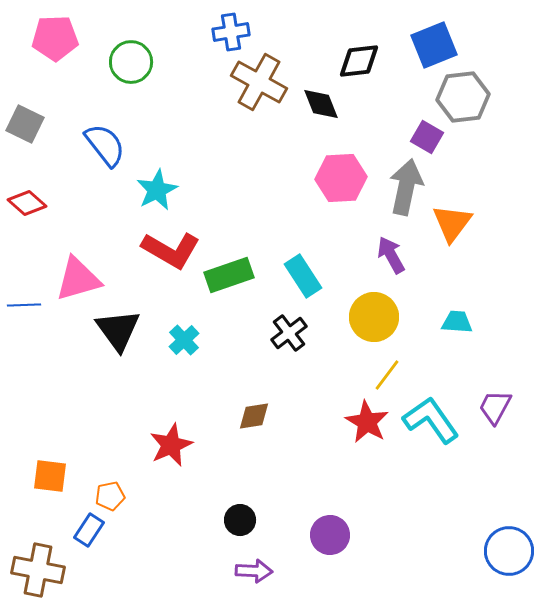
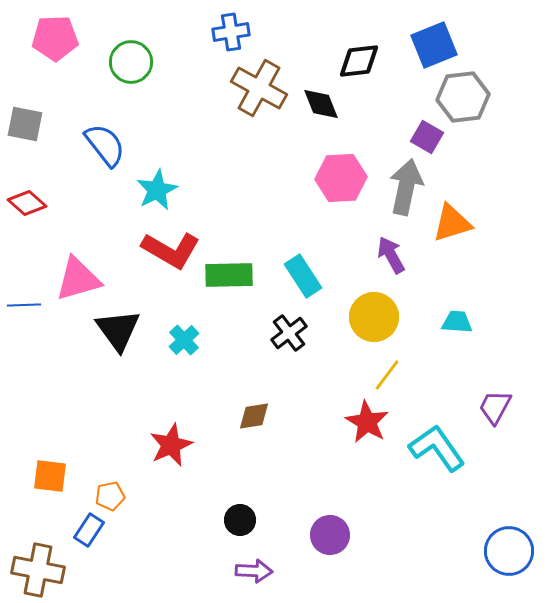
brown cross at (259, 82): moved 6 px down
gray square at (25, 124): rotated 15 degrees counterclockwise
orange triangle at (452, 223): rotated 36 degrees clockwise
green rectangle at (229, 275): rotated 18 degrees clockwise
cyan L-shape at (431, 420): moved 6 px right, 28 px down
